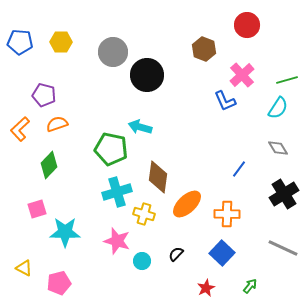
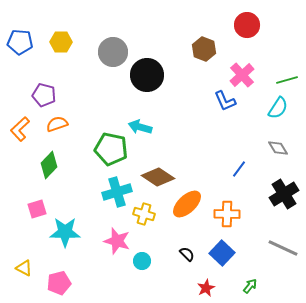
brown diamond: rotated 64 degrees counterclockwise
black semicircle: moved 11 px right; rotated 91 degrees clockwise
